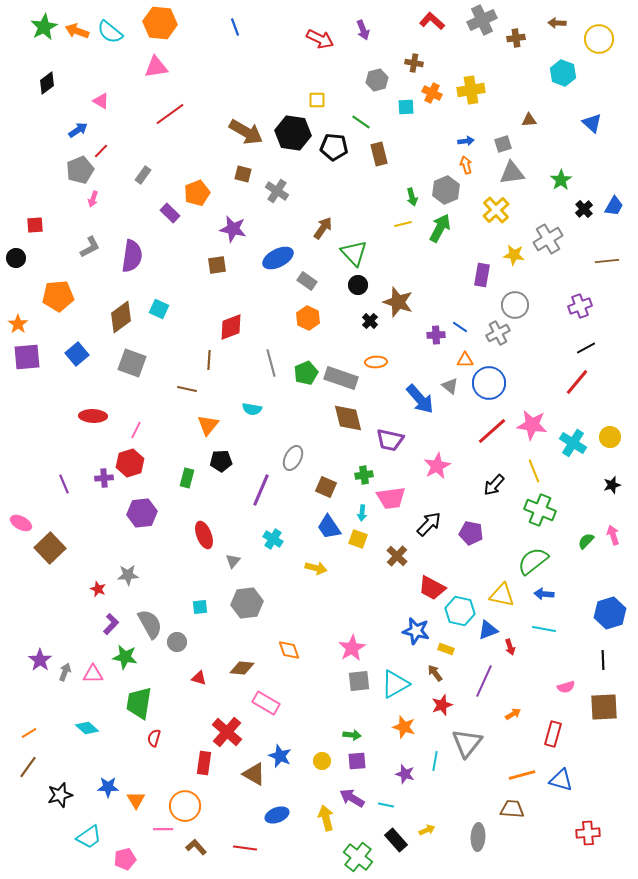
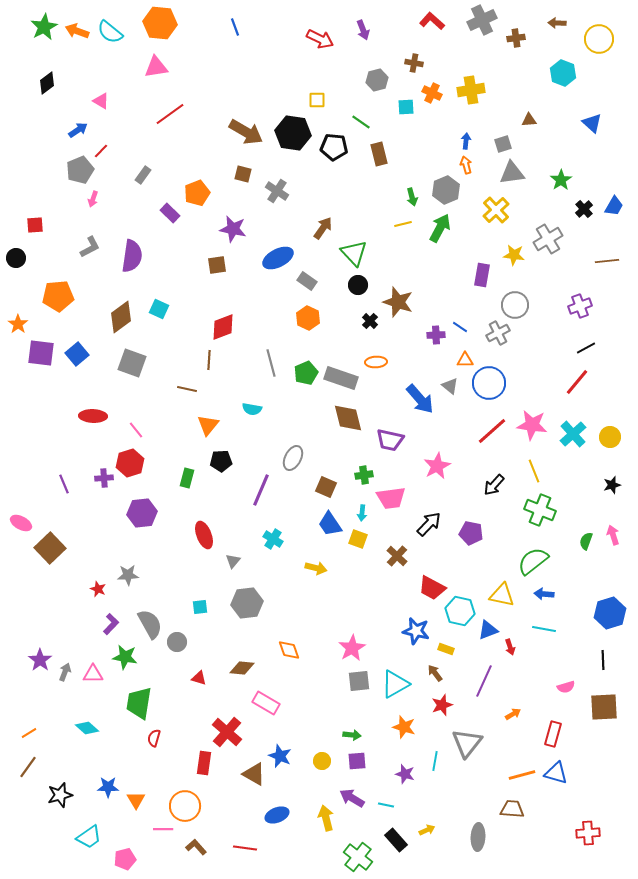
blue arrow at (466, 141): rotated 77 degrees counterclockwise
red diamond at (231, 327): moved 8 px left
purple square at (27, 357): moved 14 px right, 4 px up; rotated 12 degrees clockwise
pink line at (136, 430): rotated 66 degrees counterclockwise
cyan cross at (573, 443): moved 9 px up; rotated 16 degrees clockwise
blue trapezoid at (329, 527): moved 1 px right, 3 px up
green semicircle at (586, 541): rotated 24 degrees counterclockwise
blue triangle at (561, 780): moved 5 px left, 7 px up
